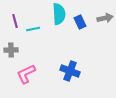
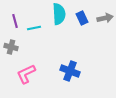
blue rectangle: moved 2 px right, 4 px up
cyan line: moved 1 px right, 1 px up
gray cross: moved 3 px up; rotated 16 degrees clockwise
